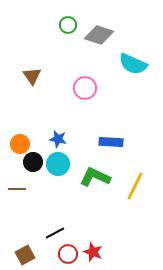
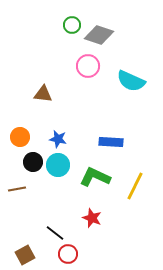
green circle: moved 4 px right
cyan semicircle: moved 2 px left, 17 px down
brown triangle: moved 11 px right, 18 px down; rotated 48 degrees counterclockwise
pink circle: moved 3 px right, 22 px up
orange circle: moved 7 px up
cyan circle: moved 1 px down
brown line: rotated 12 degrees counterclockwise
black line: rotated 66 degrees clockwise
red star: moved 1 px left, 34 px up
